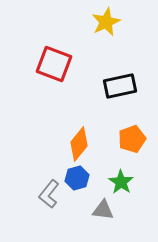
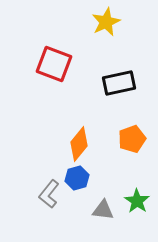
black rectangle: moved 1 px left, 3 px up
green star: moved 16 px right, 19 px down
